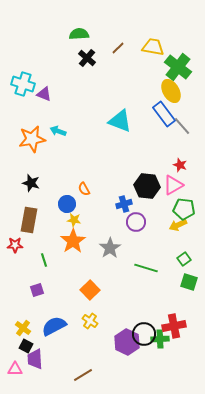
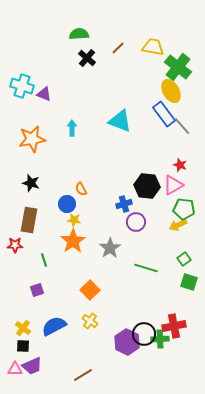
cyan cross at (23, 84): moved 1 px left, 2 px down
cyan arrow at (58, 131): moved 14 px right, 3 px up; rotated 70 degrees clockwise
orange semicircle at (84, 189): moved 3 px left
black square at (26, 346): moved 3 px left; rotated 24 degrees counterclockwise
purple trapezoid at (35, 359): moved 3 px left, 7 px down; rotated 110 degrees counterclockwise
